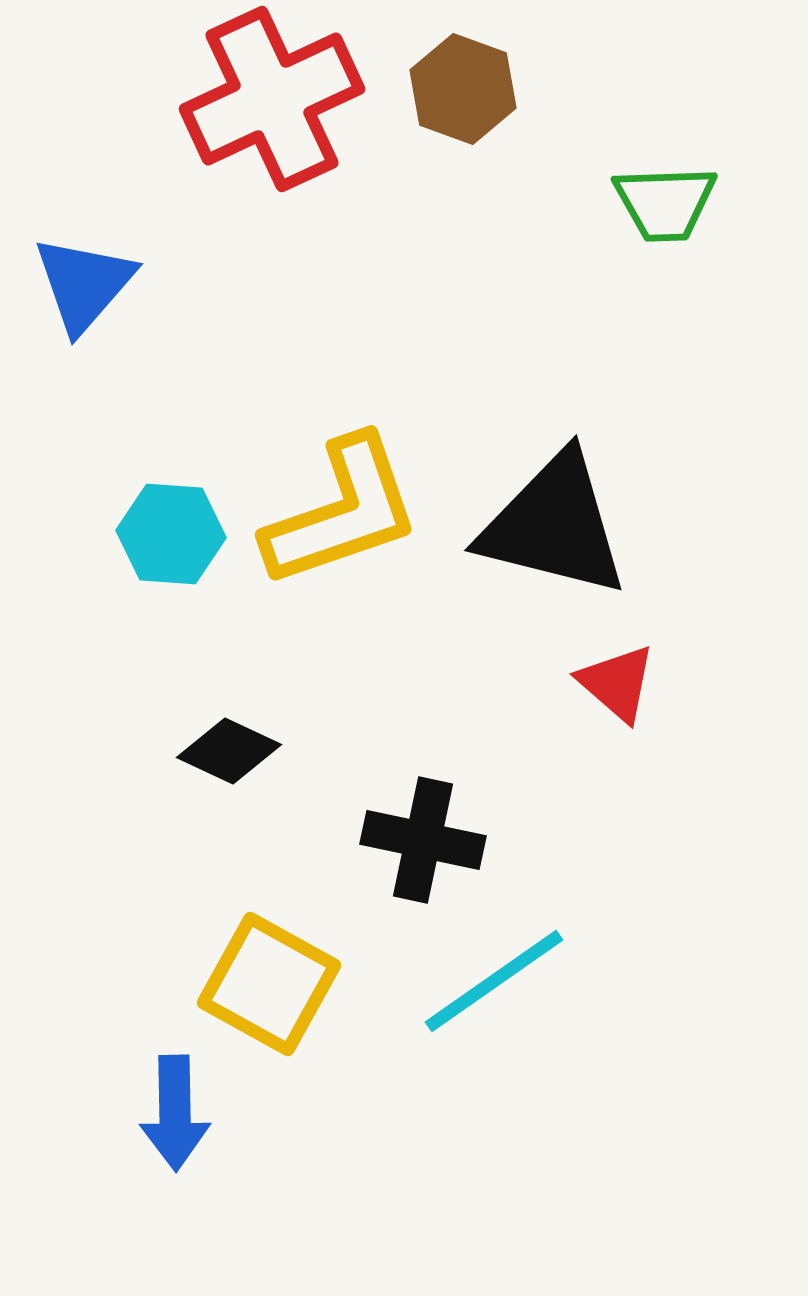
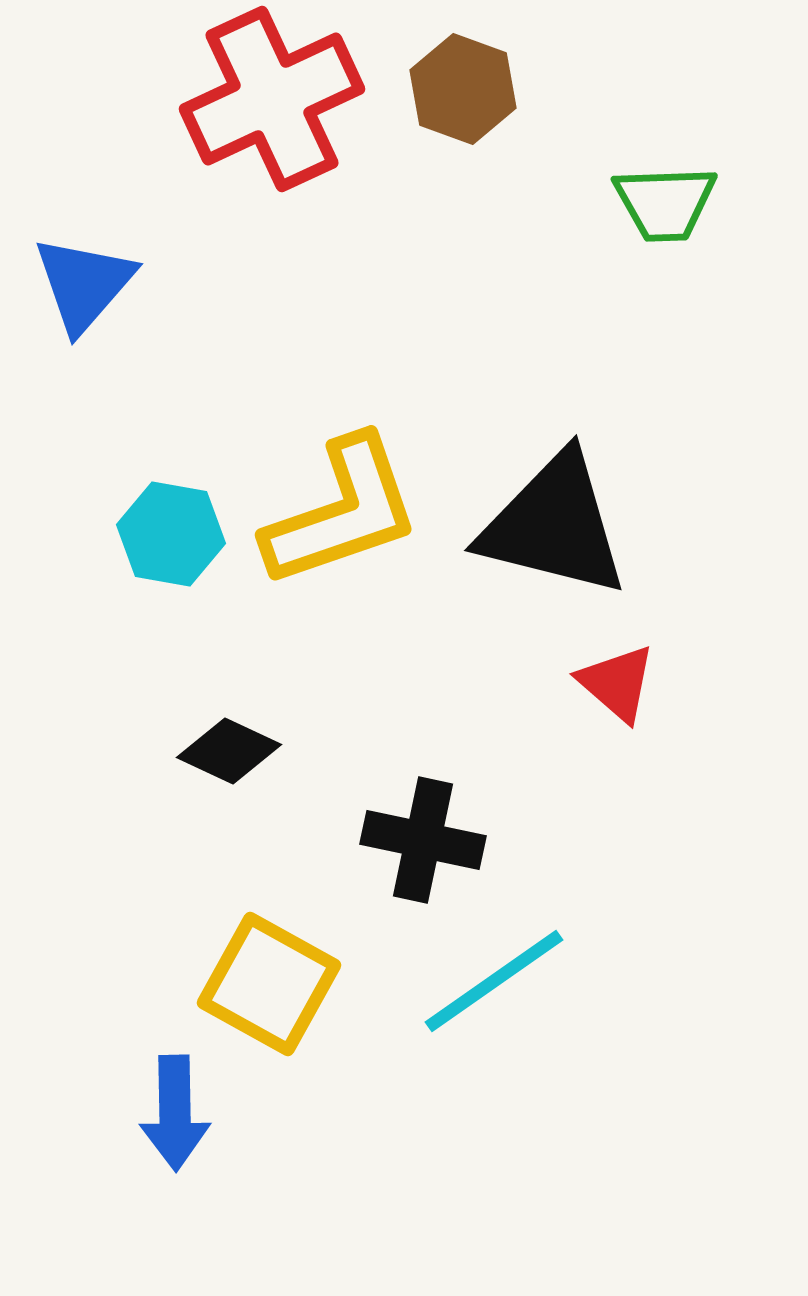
cyan hexagon: rotated 6 degrees clockwise
